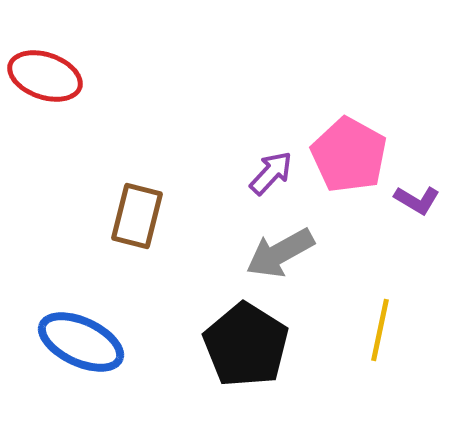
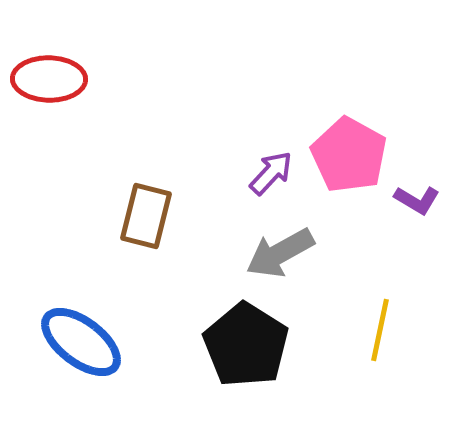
red ellipse: moved 4 px right, 3 px down; rotated 18 degrees counterclockwise
brown rectangle: moved 9 px right
blue ellipse: rotated 12 degrees clockwise
